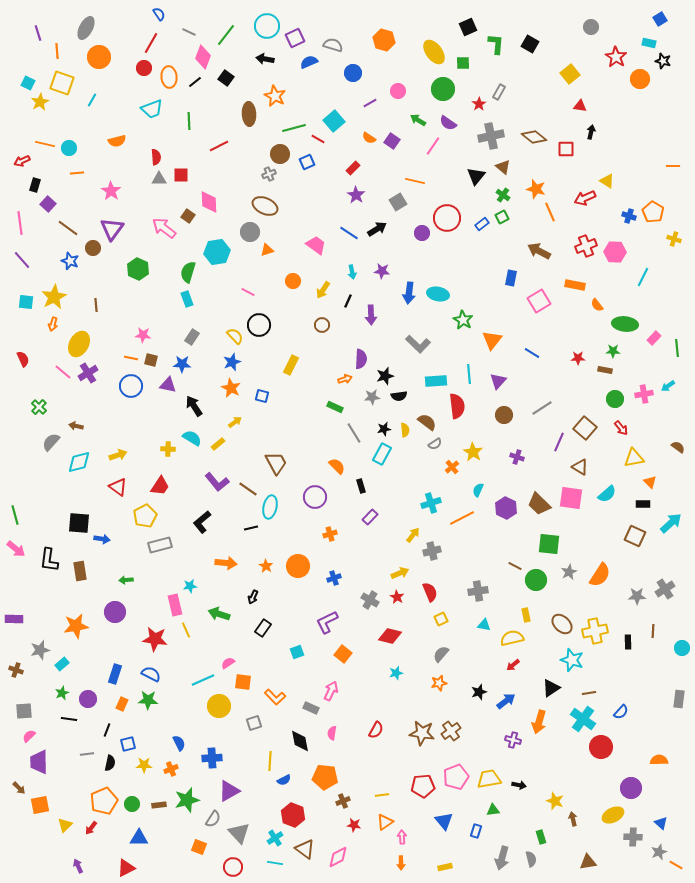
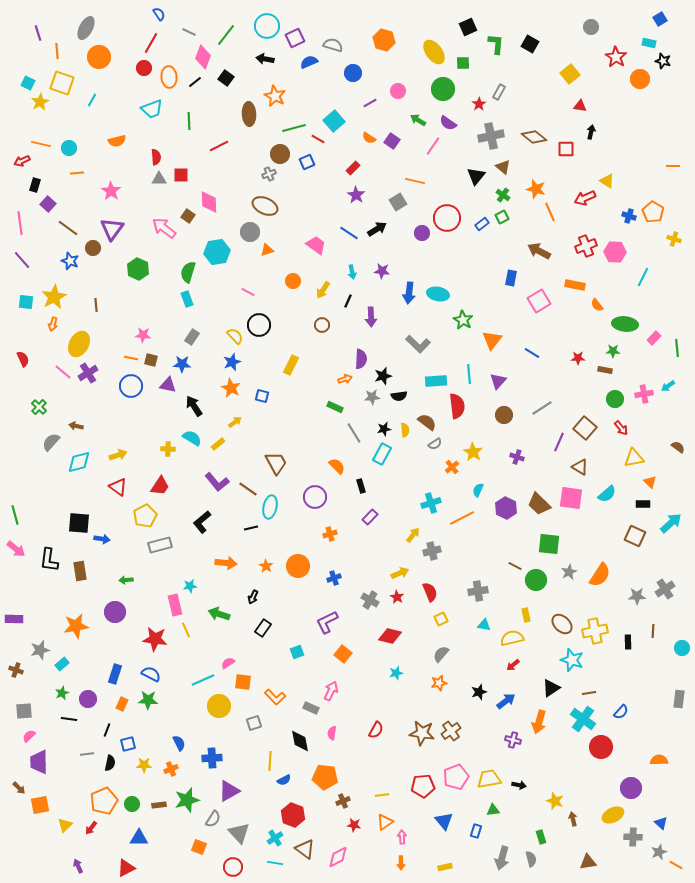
orange line at (45, 144): moved 4 px left
purple arrow at (371, 315): moved 2 px down
black star at (385, 376): moved 2 px left
